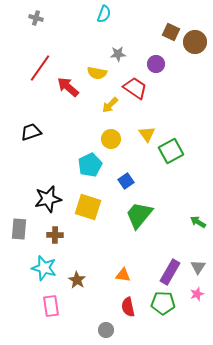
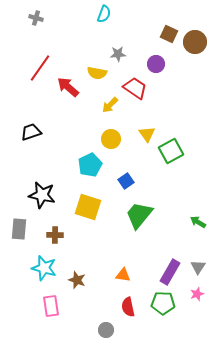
brown square: moved 2 px left, 2 px down
black star: moved 6 px left, 4 px up; rotated 24 degrees clockwise
brown star: rotated 12 degrees counterclockwise
